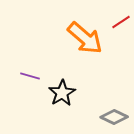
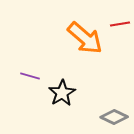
red line: moved 1 px left, 2 px down; rotated 24 degrees clockwise
